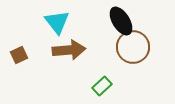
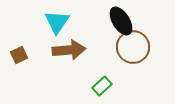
cyan triangle: rotated 12 degrees clockwise
